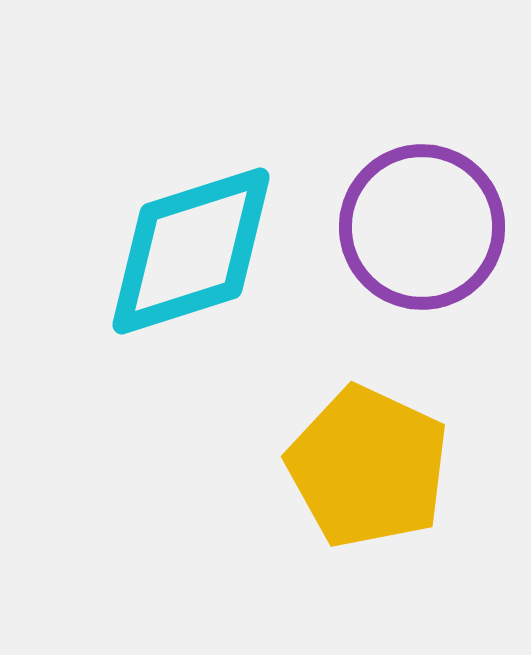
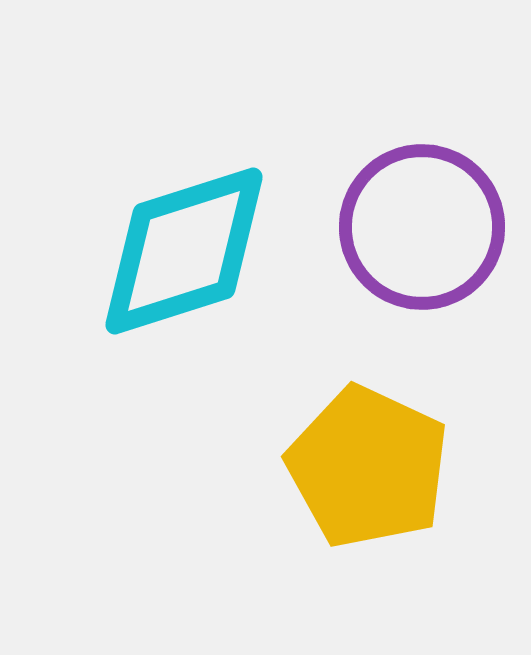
cyan diamond: moved 7 px left
